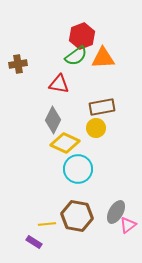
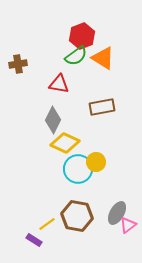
orange triangle: rotated 35 degrees clockwise
yellow circle: moved 34 px down
gray ellipse: moved 1 px right, 1 px down
yellow line: rotated 30 degrees counterclockwise
purple rectangle: moved 2 px up
